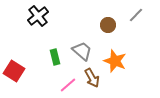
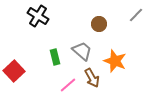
black cross: rotated 20 degrees counterclockwise
brown circle: moved 9 px left, 1 px up
red square: rotated 15 degrees clockwise
